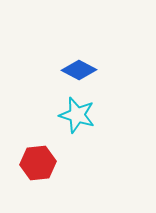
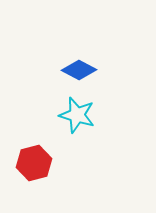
red hexagon: moved 4 px left; rotated 8 degrees counterclockwise
